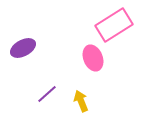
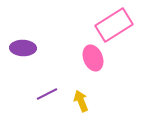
purple ellipse: rotated 30 degrees clockwise
purple line: rotated 15 degrees clockwise
